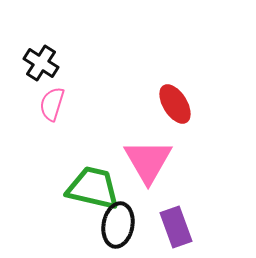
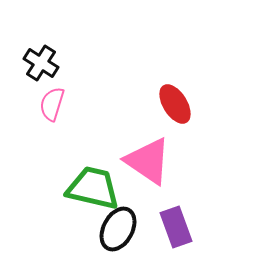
pink triangle: rotated 26 degrees counterclockwise
black ellipse: moved 4 px down; rotated 18 degrees clockwise
